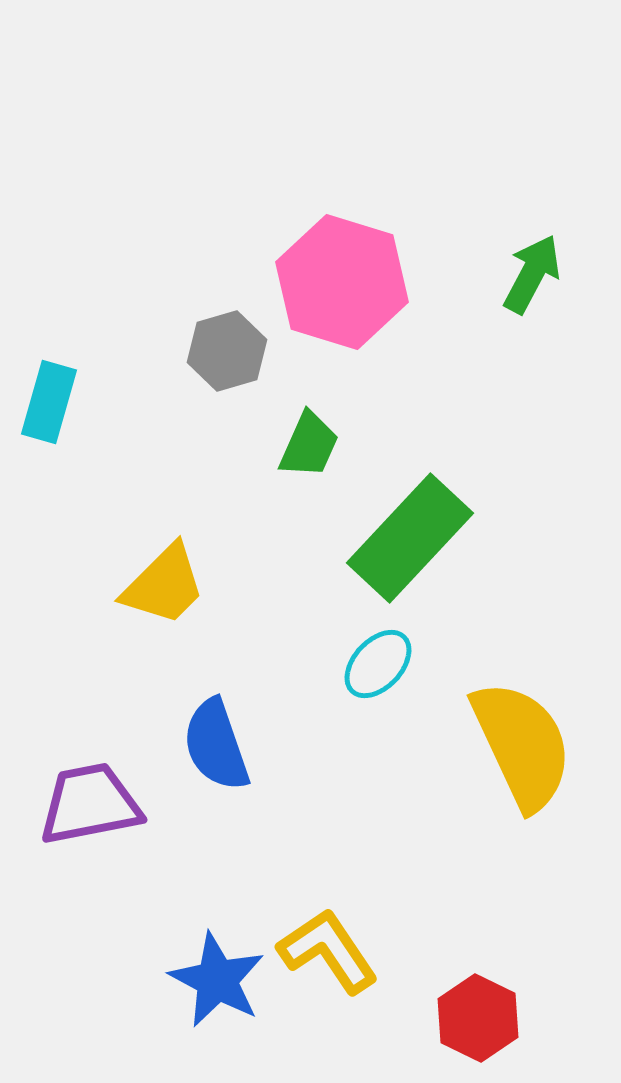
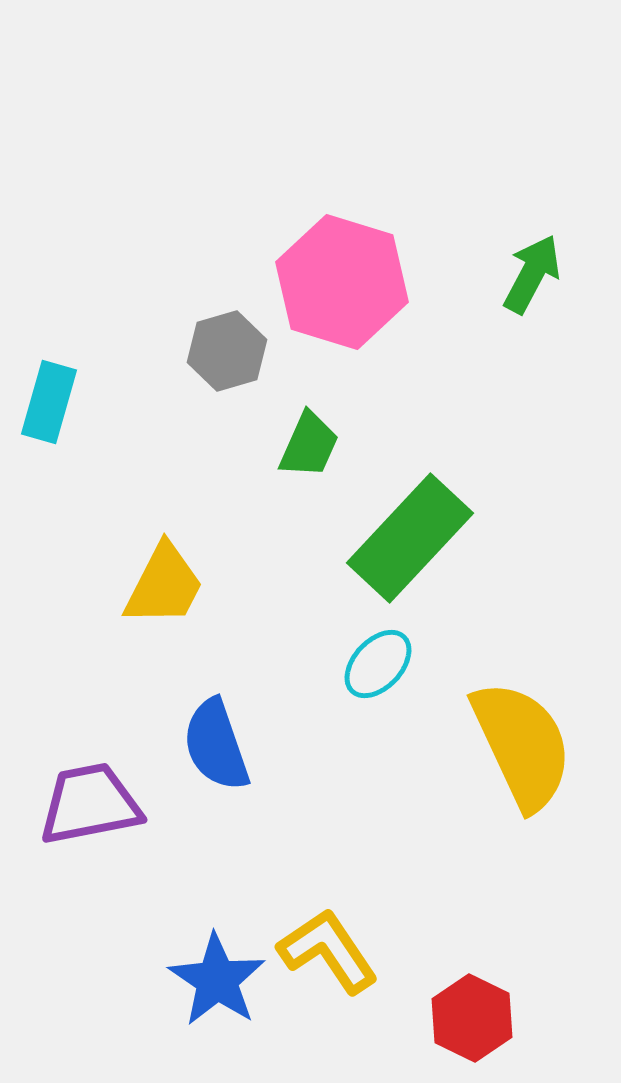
yellow trapezoid: rotated 18 degrees counterclockwise
blue star: rotated 6 degrees clockwise
red hexagon: moved 6 px left
